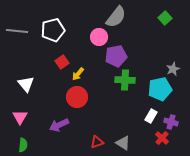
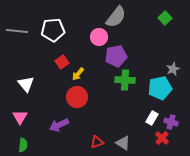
white pentagon: rotated 10 degrees clockwise
cyan pentagon: moved 1 px up
white rectangle: moved 1 px right, 2 px down
